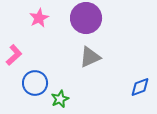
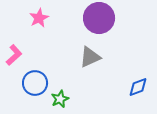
purple circle: moved 13 px right
blue diamond: moved 2 px left
